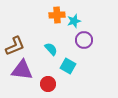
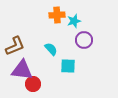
cyan square: rotated 28 degrees counterclockwise
red circle: moved 15 px left
